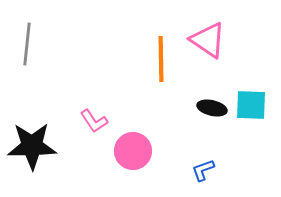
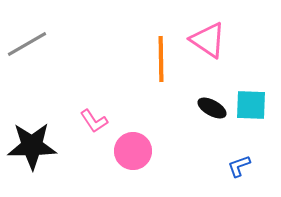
gray line: rotated 54 degrees clockwise
black ellipse: rotated 16 degrees clockwise
blue L-shape: moved 36 px right, 4 px up
